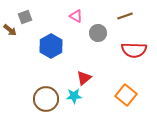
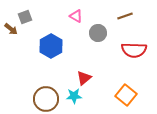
brown arrow: moved 1 px right, 1 px up
